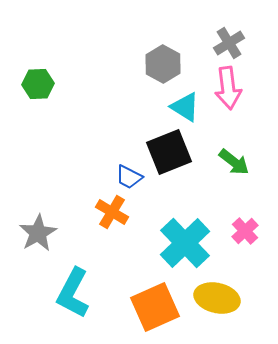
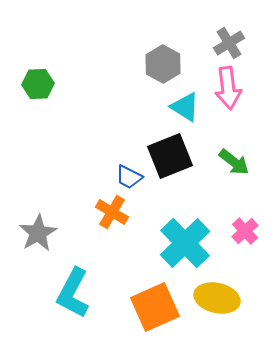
black square: moved 1 px right, 4 px down
